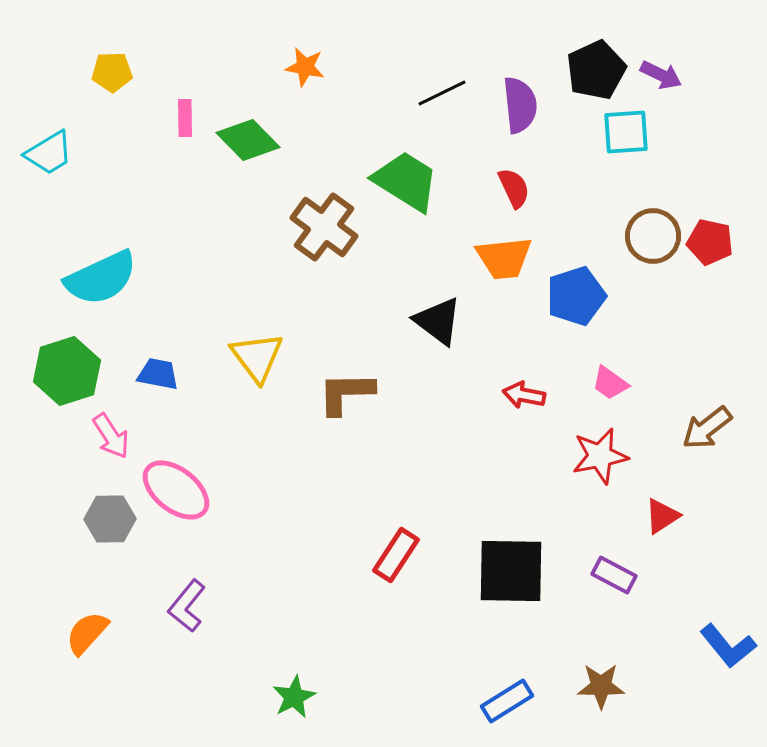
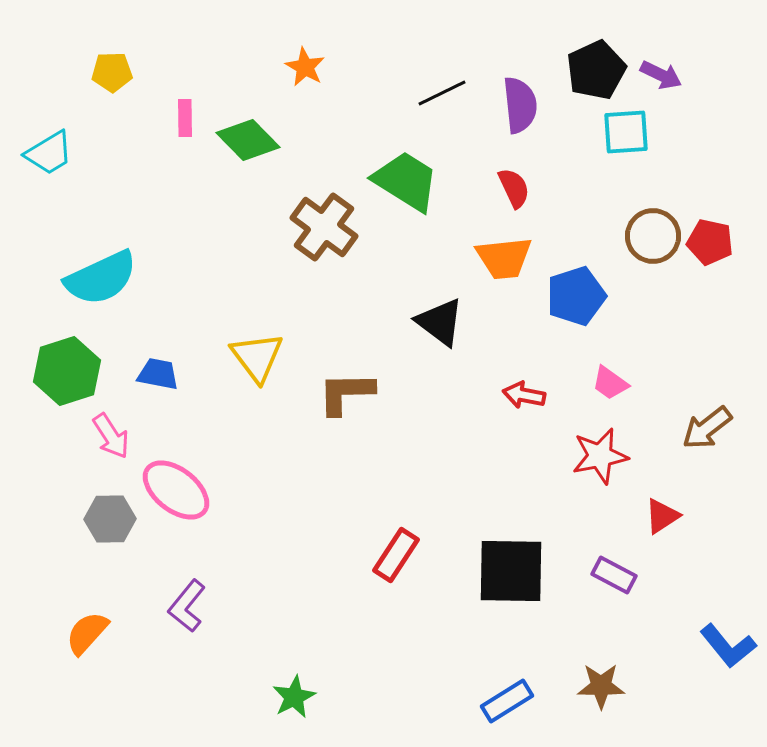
orange star: rotated 18 degrees clockwise
black triangle: moved 2 px right, 1 px down
